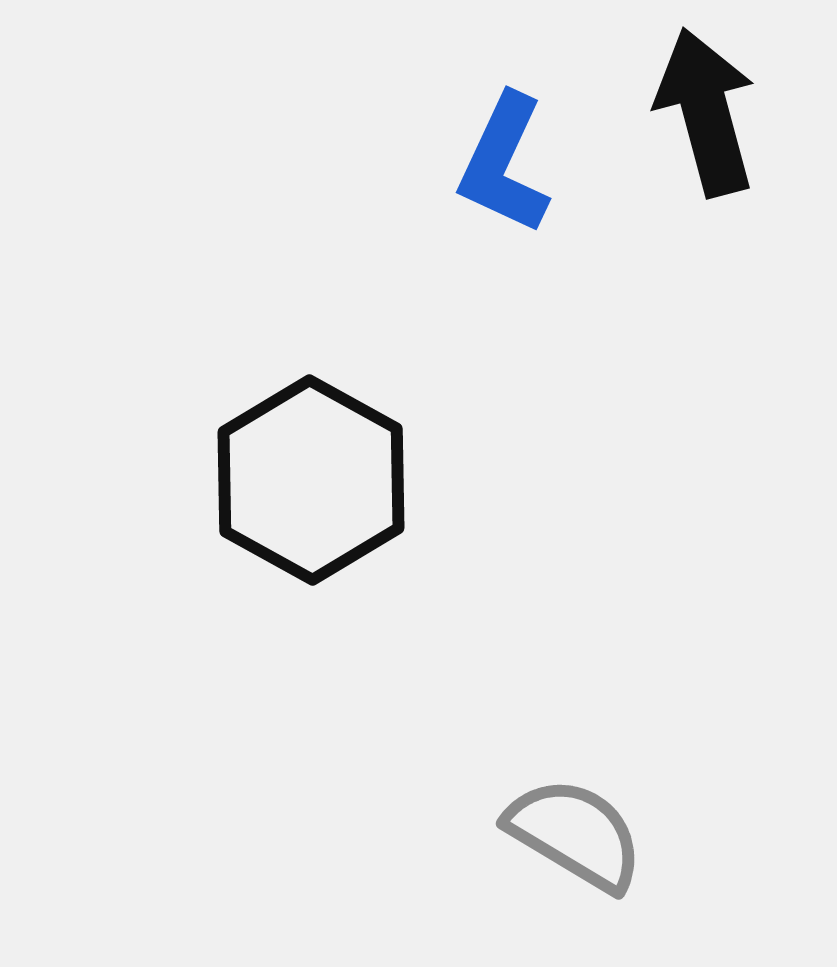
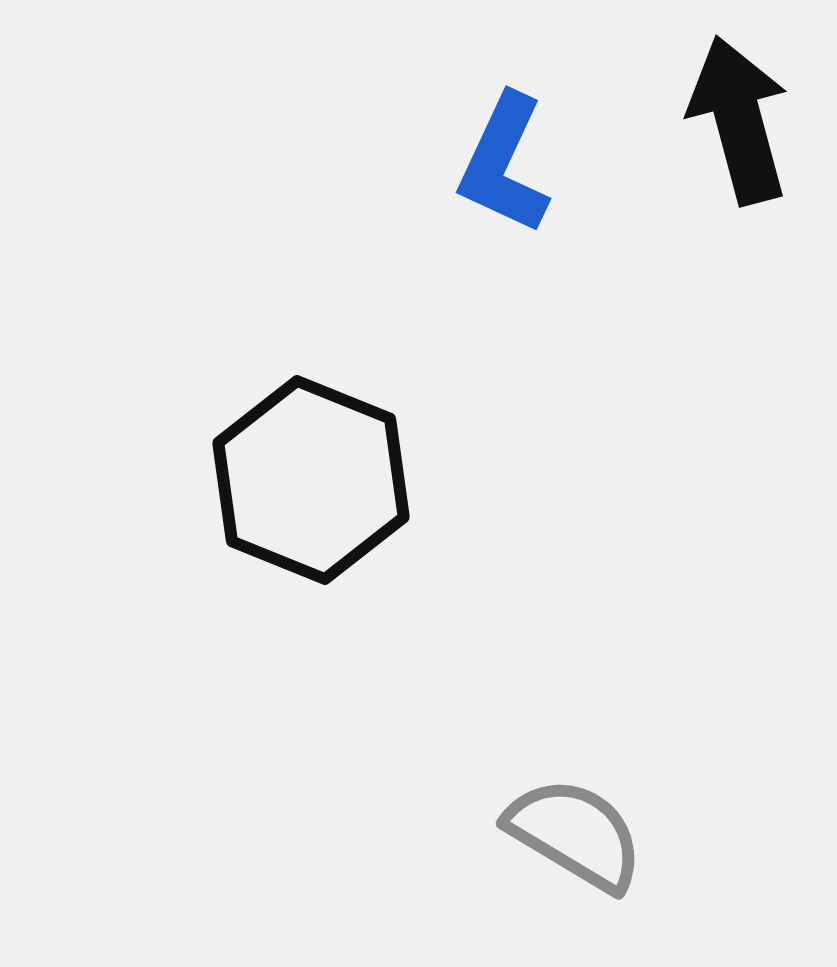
black arrow: moved 33 px right, 8 px down
black hexagon: rotated 7 degrees counterclockwise
